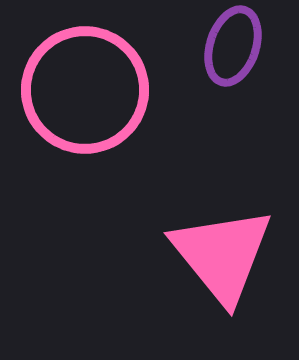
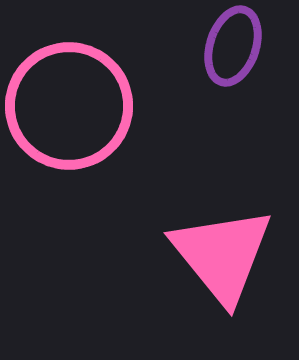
pink circle: moved 16 px left, 16 px down
